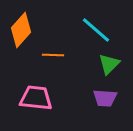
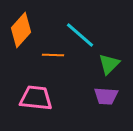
cyan line: moved 16 px left, 5 px down
purple trapezoid: moved 1 px right, 2 px up
